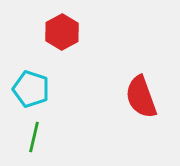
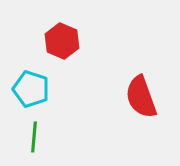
red hexagon: moved 9 px down; rotated 8 degrees counterclockwise
green line: rotated 8 degrees counterclockwise
